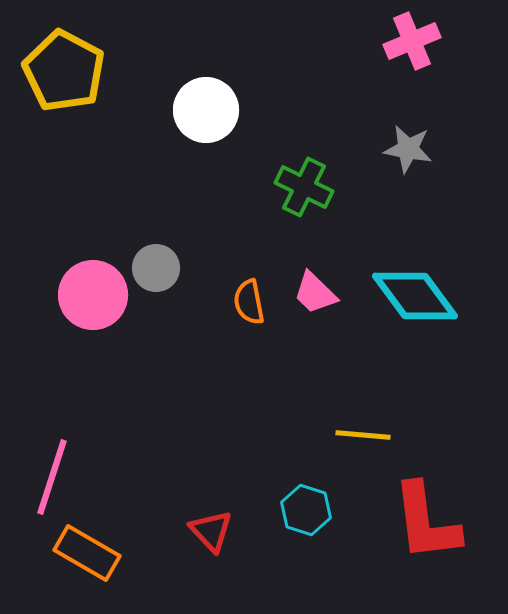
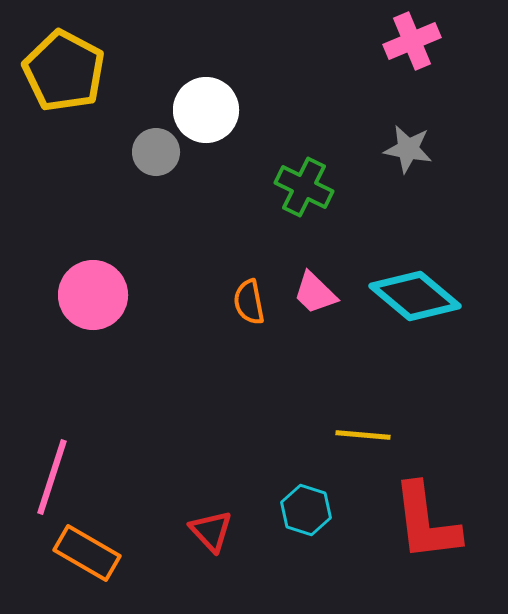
gray circle: moved 116 px up
cyan diamond: rotated 14 degrees counterclockwise
